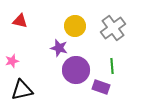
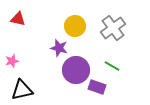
red triangle: moved 2 px left, 2 px up
green line: rotated 56 degrees counterclockwise
purple rectangle: moved 4 px left
